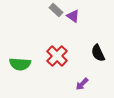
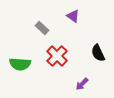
gray rectangle: moved 14 px left, 18 px down
